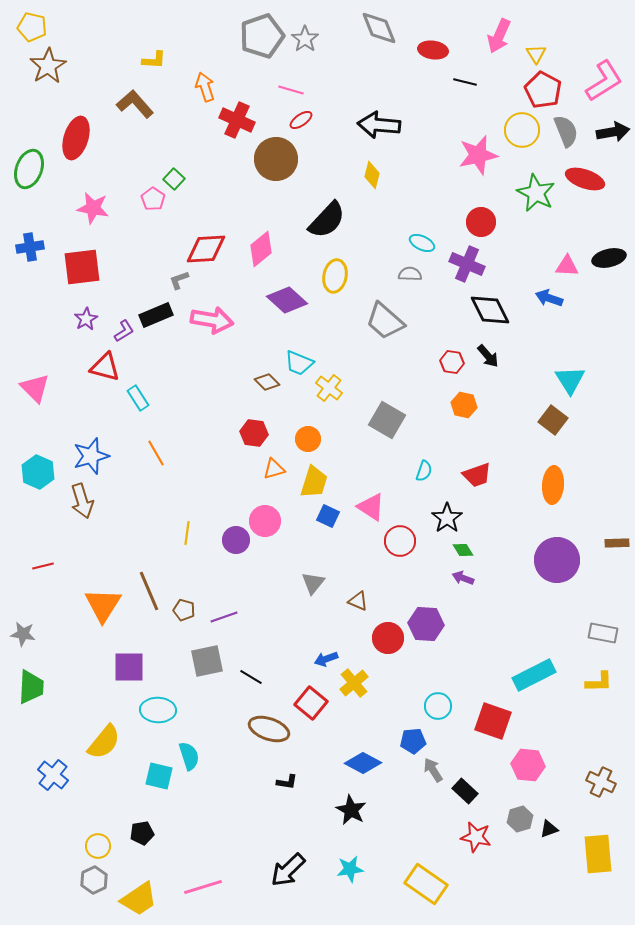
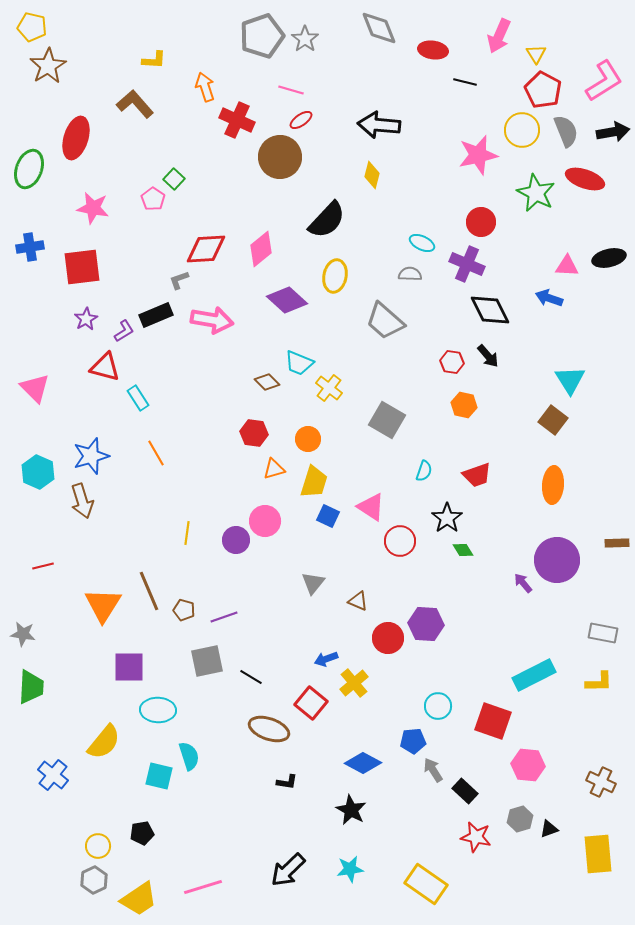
brown circle at (276, 159): moved 4 px right, 2 px up
purple arrow at (463, 578): moved 60 px right, 5 px down; rotated 30 degrees clockwise
